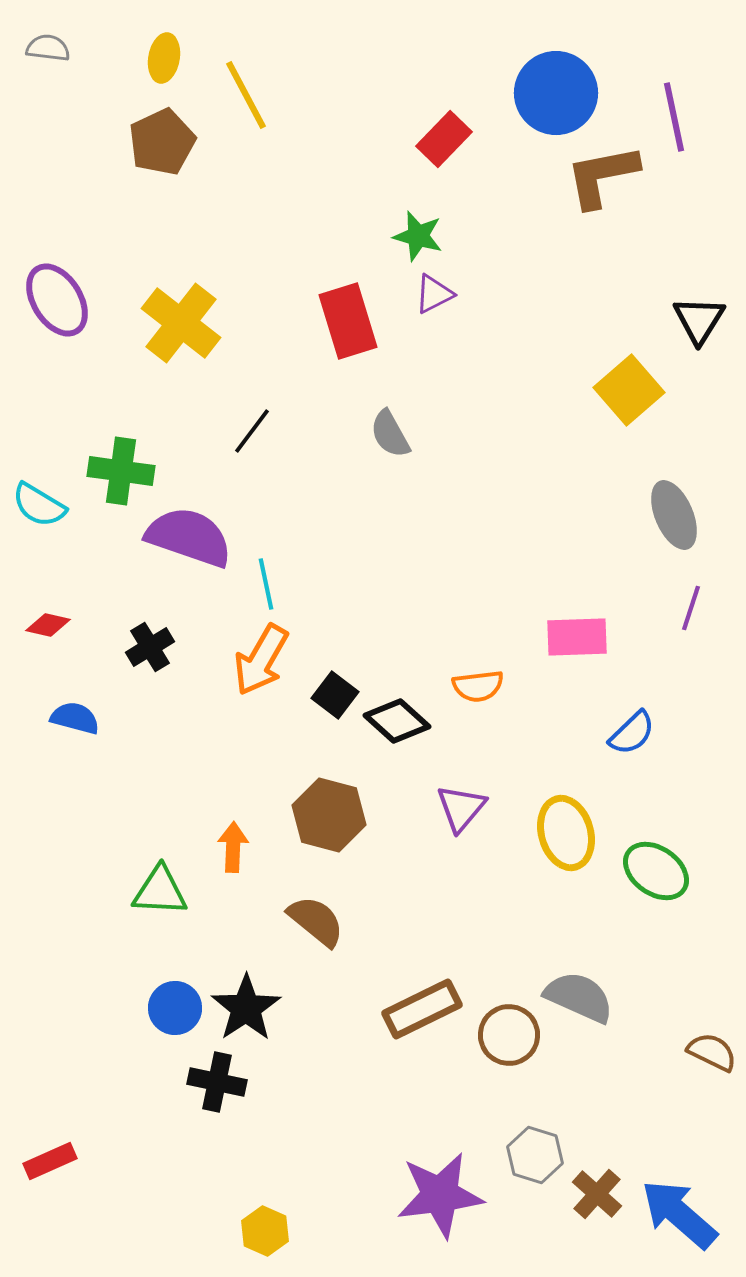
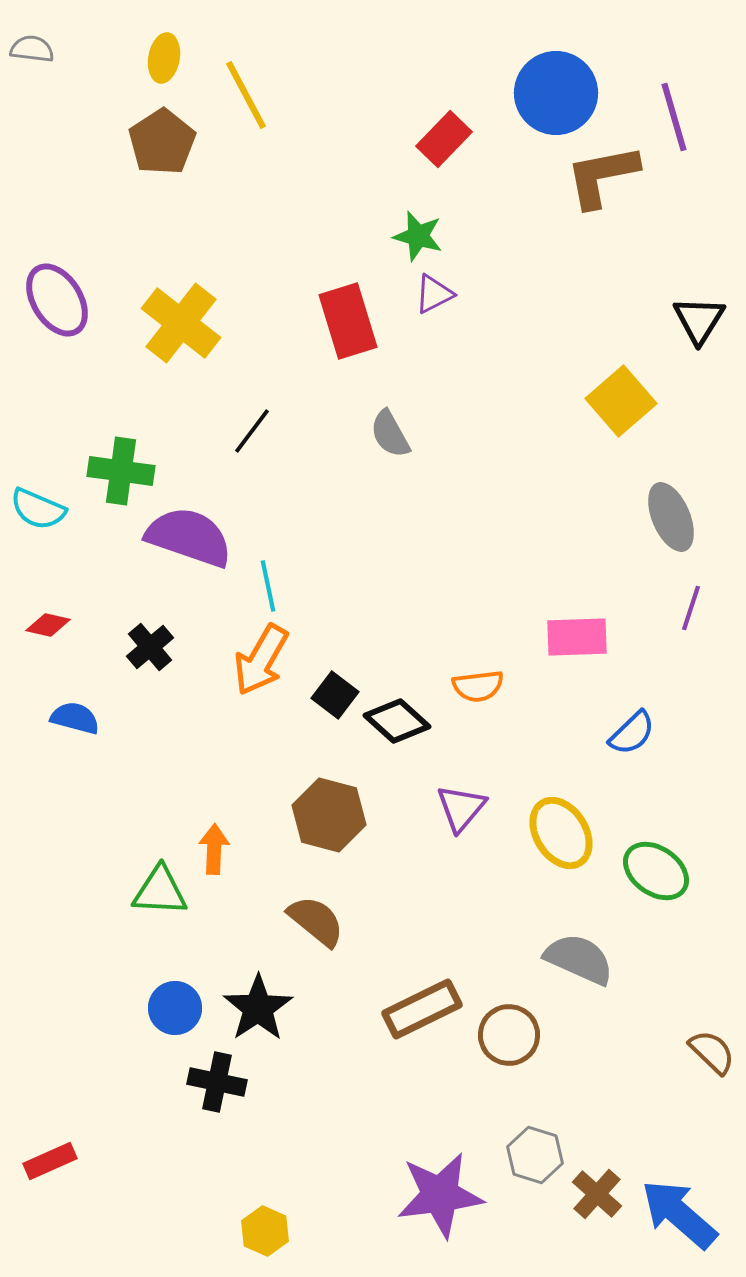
gray semicircle at (48, 48): moved 16 px left, 1 px down
purple line at (674, 117): rotated 4 degrees counterclockwise
brown pentagon at (162, 142): rotated 8 degrees counterclockwise
yellow square at (629, 390): moved 8 px left, 11 px down
cyan semicircle at (39, 505): moved 1 px left, 4 px down; rotated 8 degrees counterclockwise
gray ellipse at (674, 515): moved 3 px left, 2 px down
cyan line at (266, 584): moved 2 px right, 2 px down
black cross at (150, 647): rotated 9 degrees counterclockwise
yellow ellipse at (566, 833): moved 5 px left; rotated 16 degrees counterclockwise
orange arrow at (233, 847): moved 19 px left, 2 px down
gray semicircle at (579, 997): moved 38 px up
black star at (246, 1008): moved 12 px right
brown semicircle at (712, 1052): rotated 18 degrees clockwise
